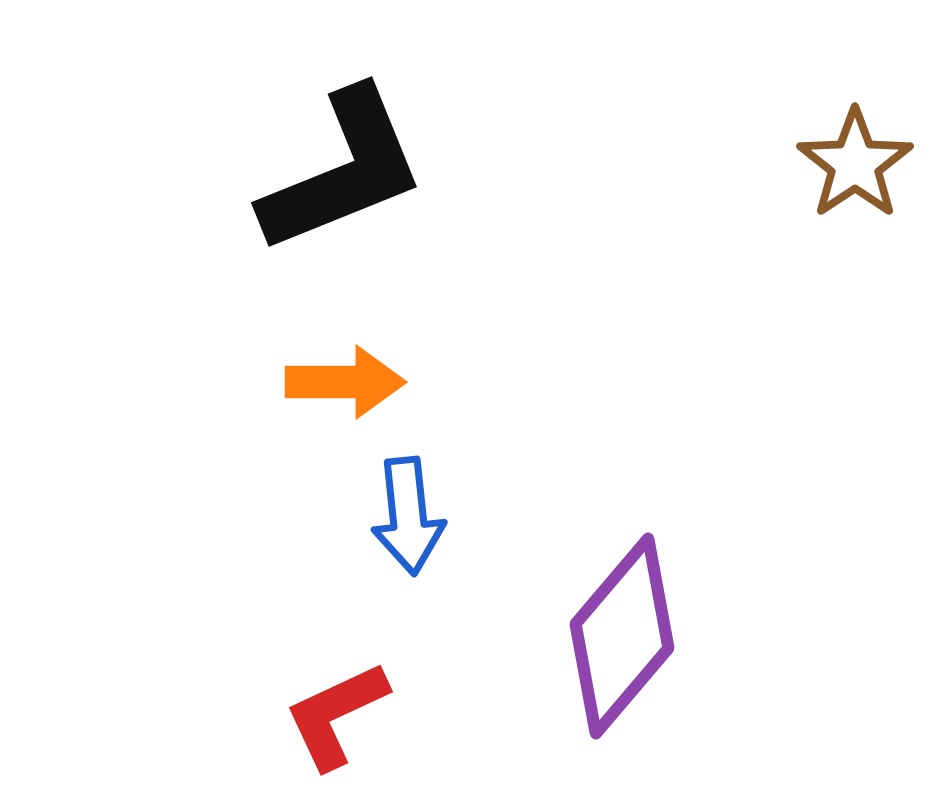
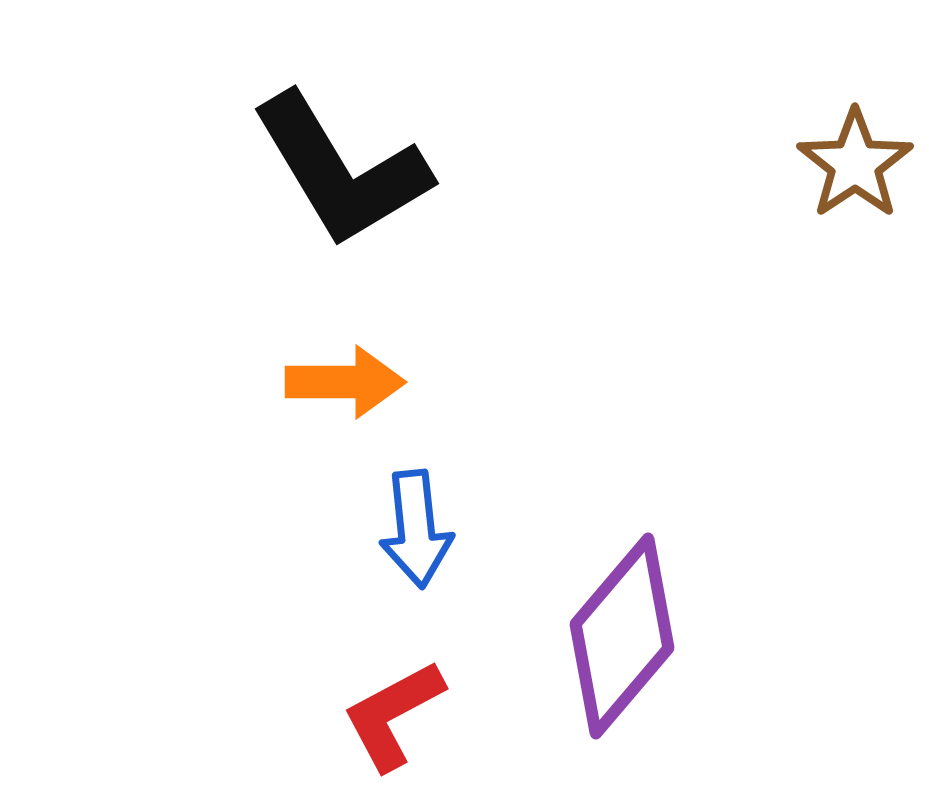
black L-shape: moved 2 px left, 1 px up; rotated 81 degrees clockwise
blue arrow: moved 8 px right, 13 px down
red L-shape: moved 57 px right; rotated 3 degrees counterclockwise
